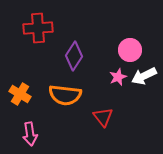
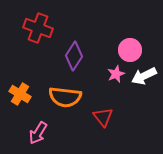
red cross: rotated 24 degrees clockwise
pink star: moved 2 px left, 3 px up
orange semicircle: moved 2 px down
pink arrow: moved 8 px right, 1 px up; rotated 40 degrees clockwise
